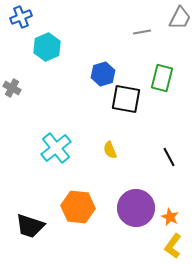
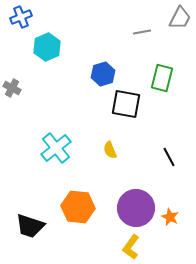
black square: moved 5 px down
yellow L-shape: moved 42 px left, 1 px down
